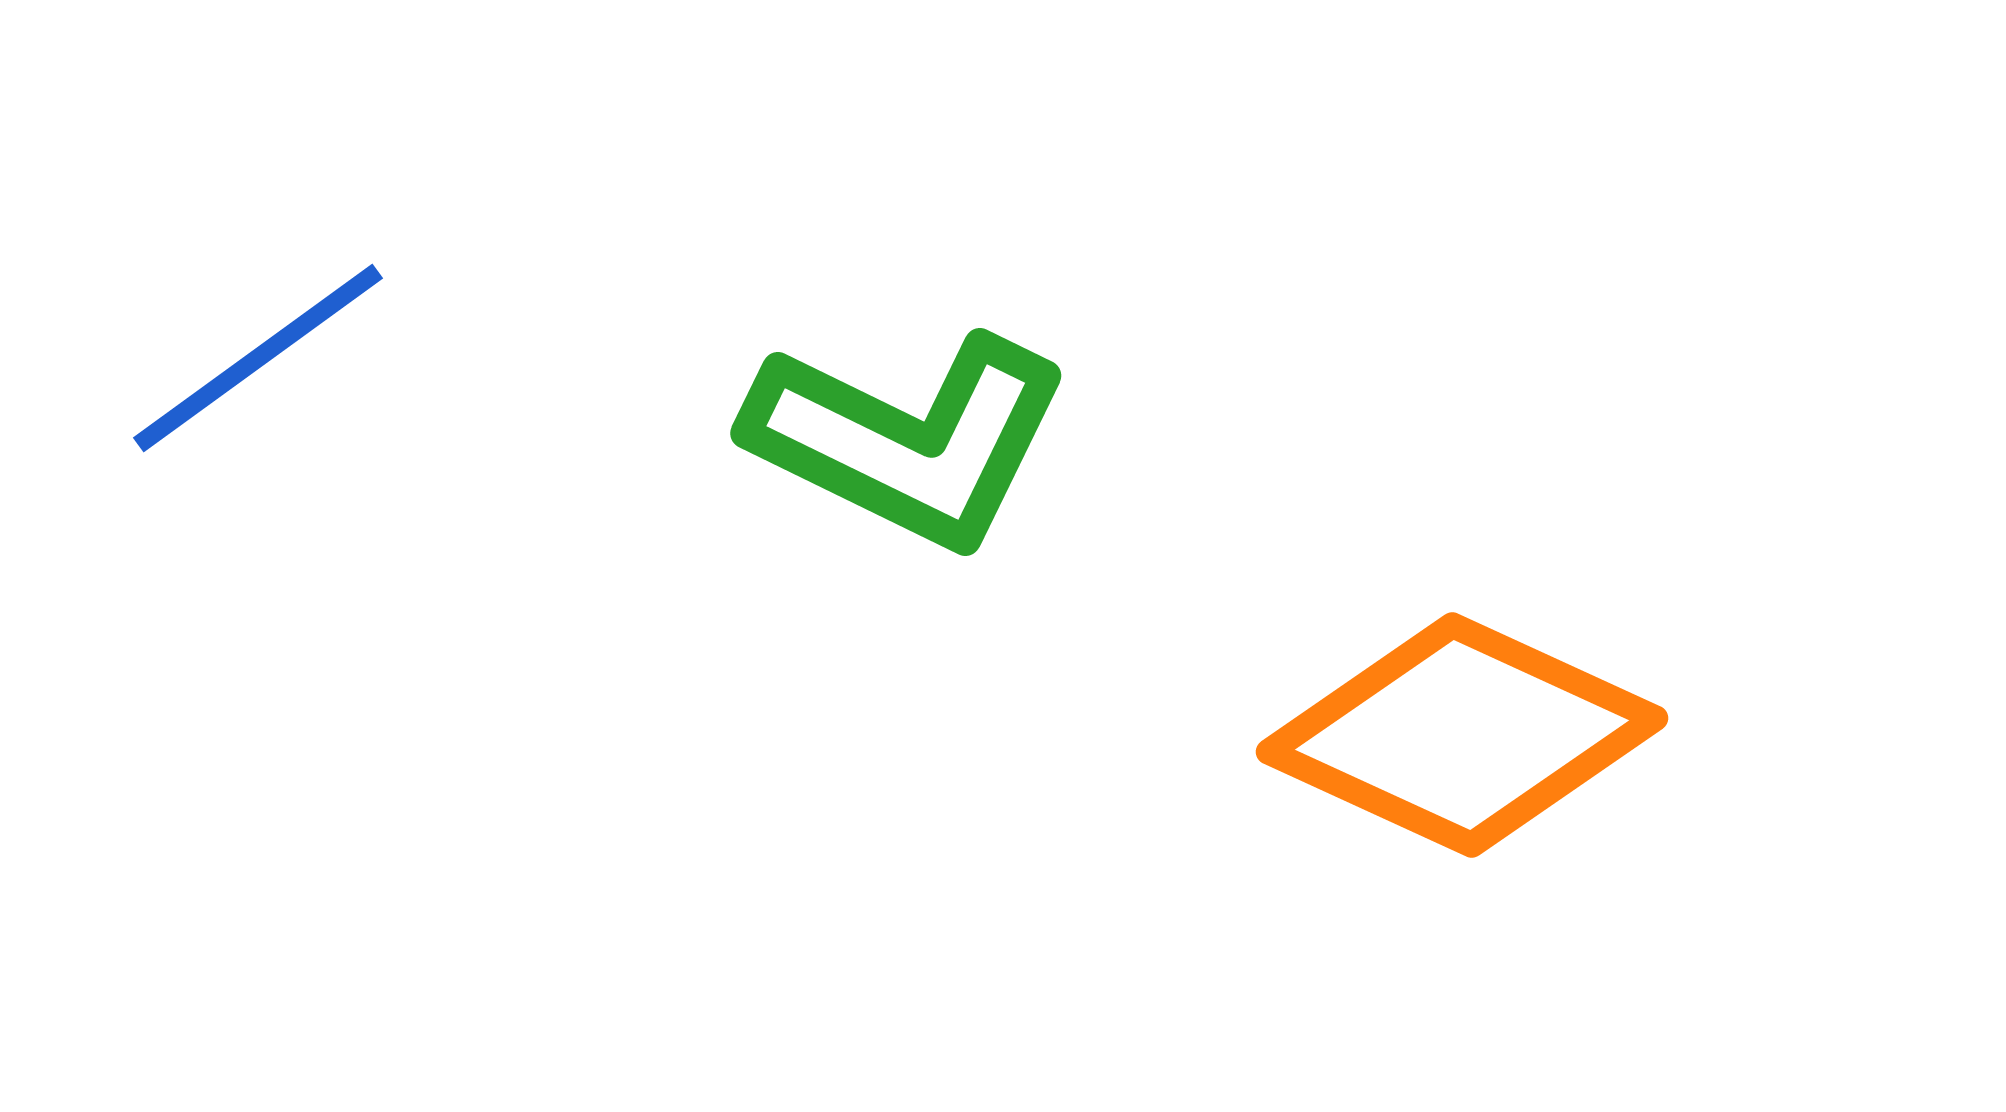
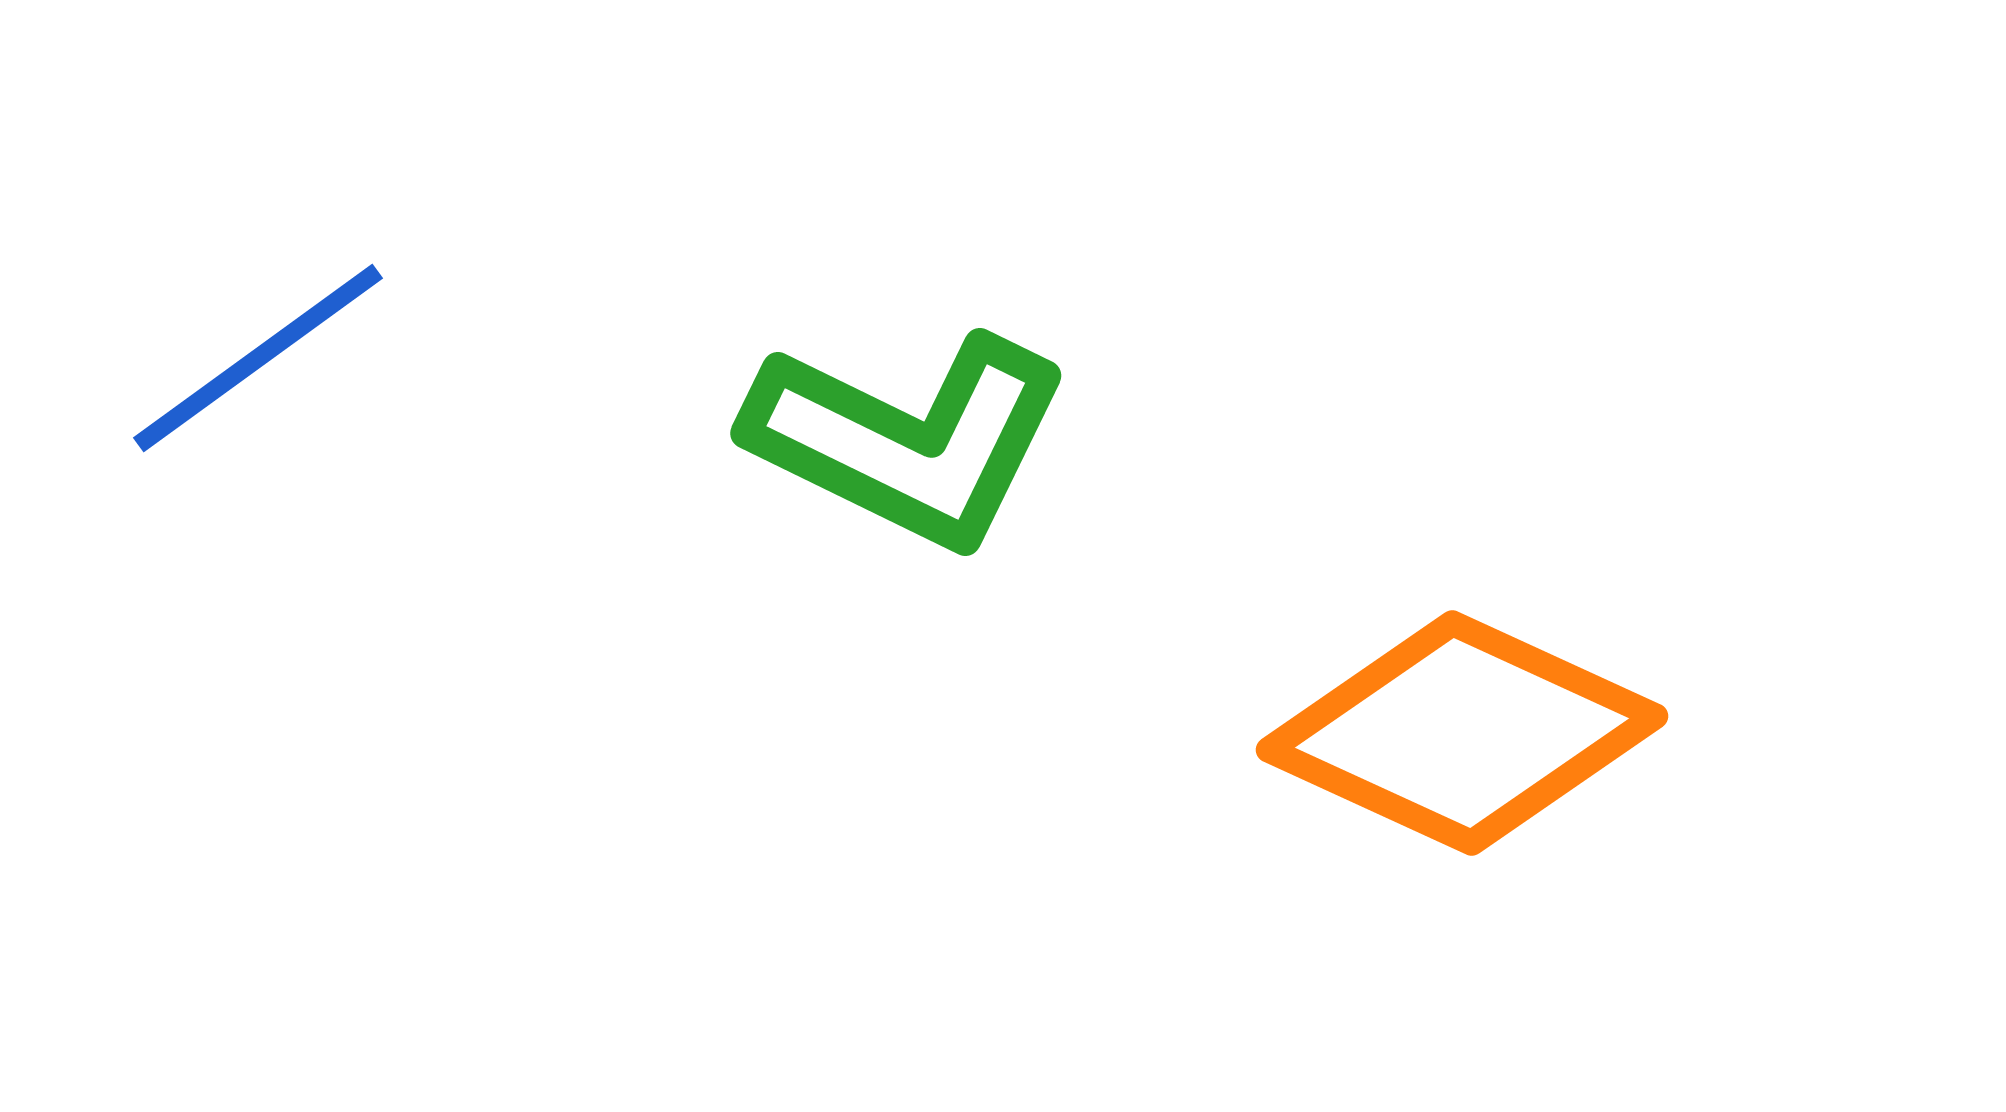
orange diamond: moved 2 px up
